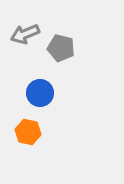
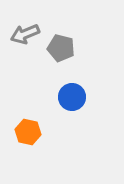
blue circle: moved 32 px right, 4 px down
